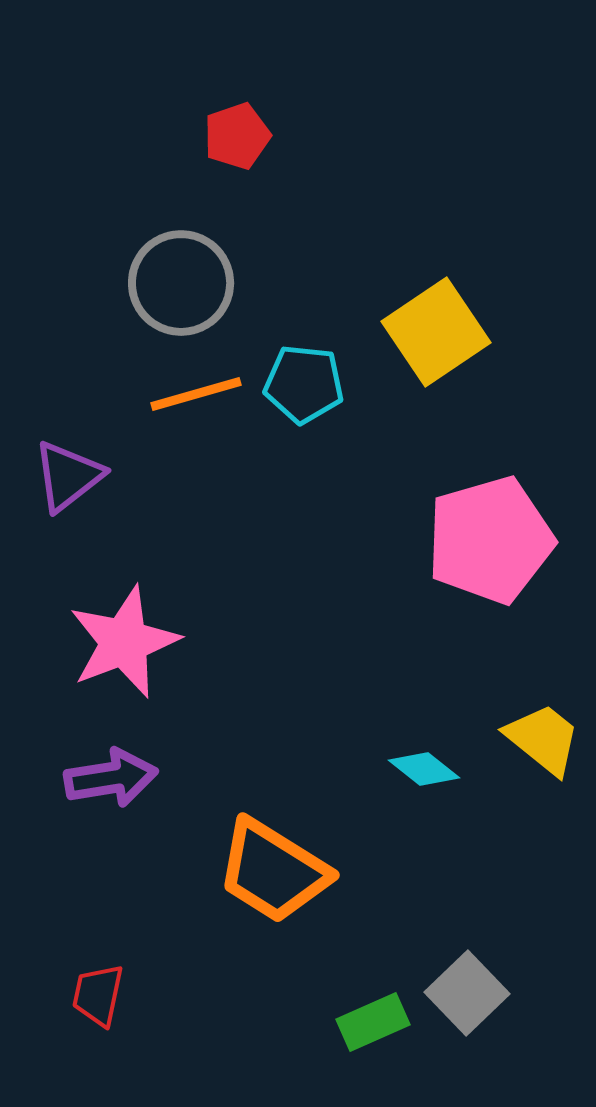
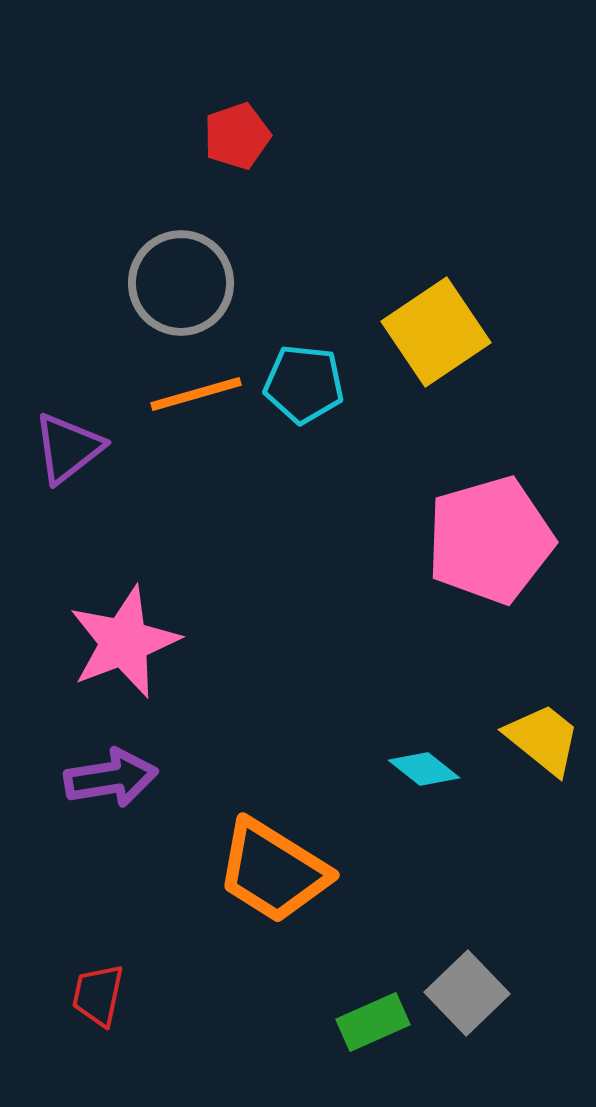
purple triangle: moved 28 px up
